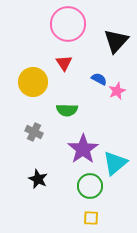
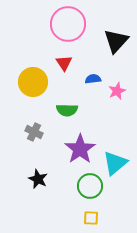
blue semicircle: moved 6 px left; rotated 35 degrees counterclockwise
purple star: moved 3 px left
